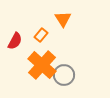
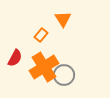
red semicircle: moved 17 px down
orange cross: moved 2 px right, 2 px down; rotated 16 degrees clockwise
